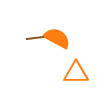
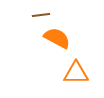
brown line: moved 6 px right, 23 px up
